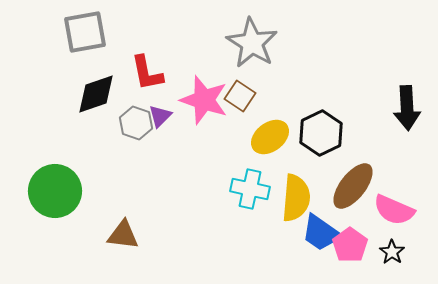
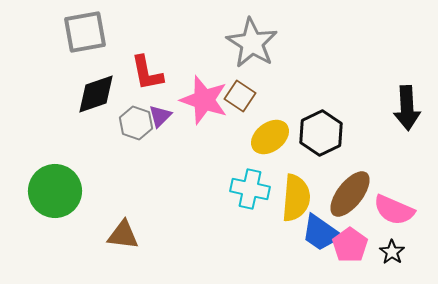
brown ellipse: moved 3 px left, 8 px down
